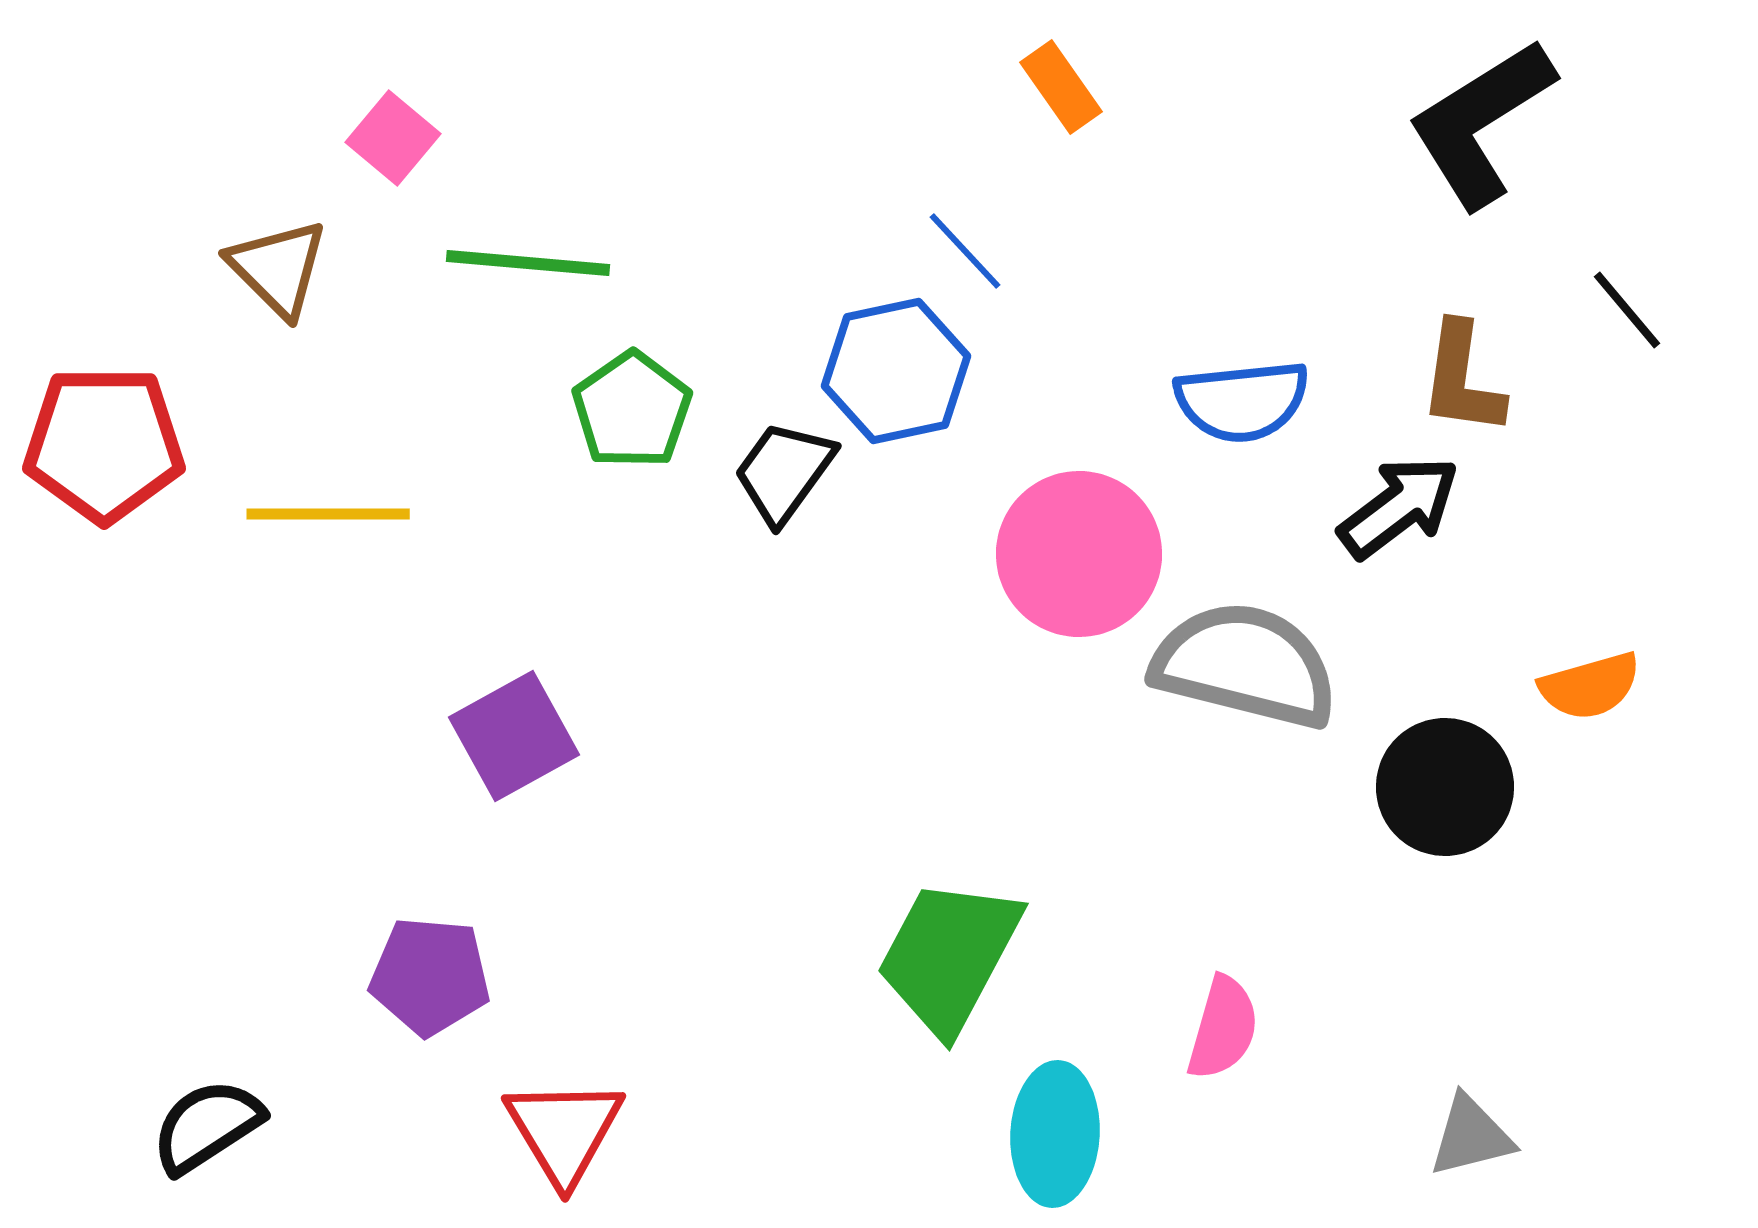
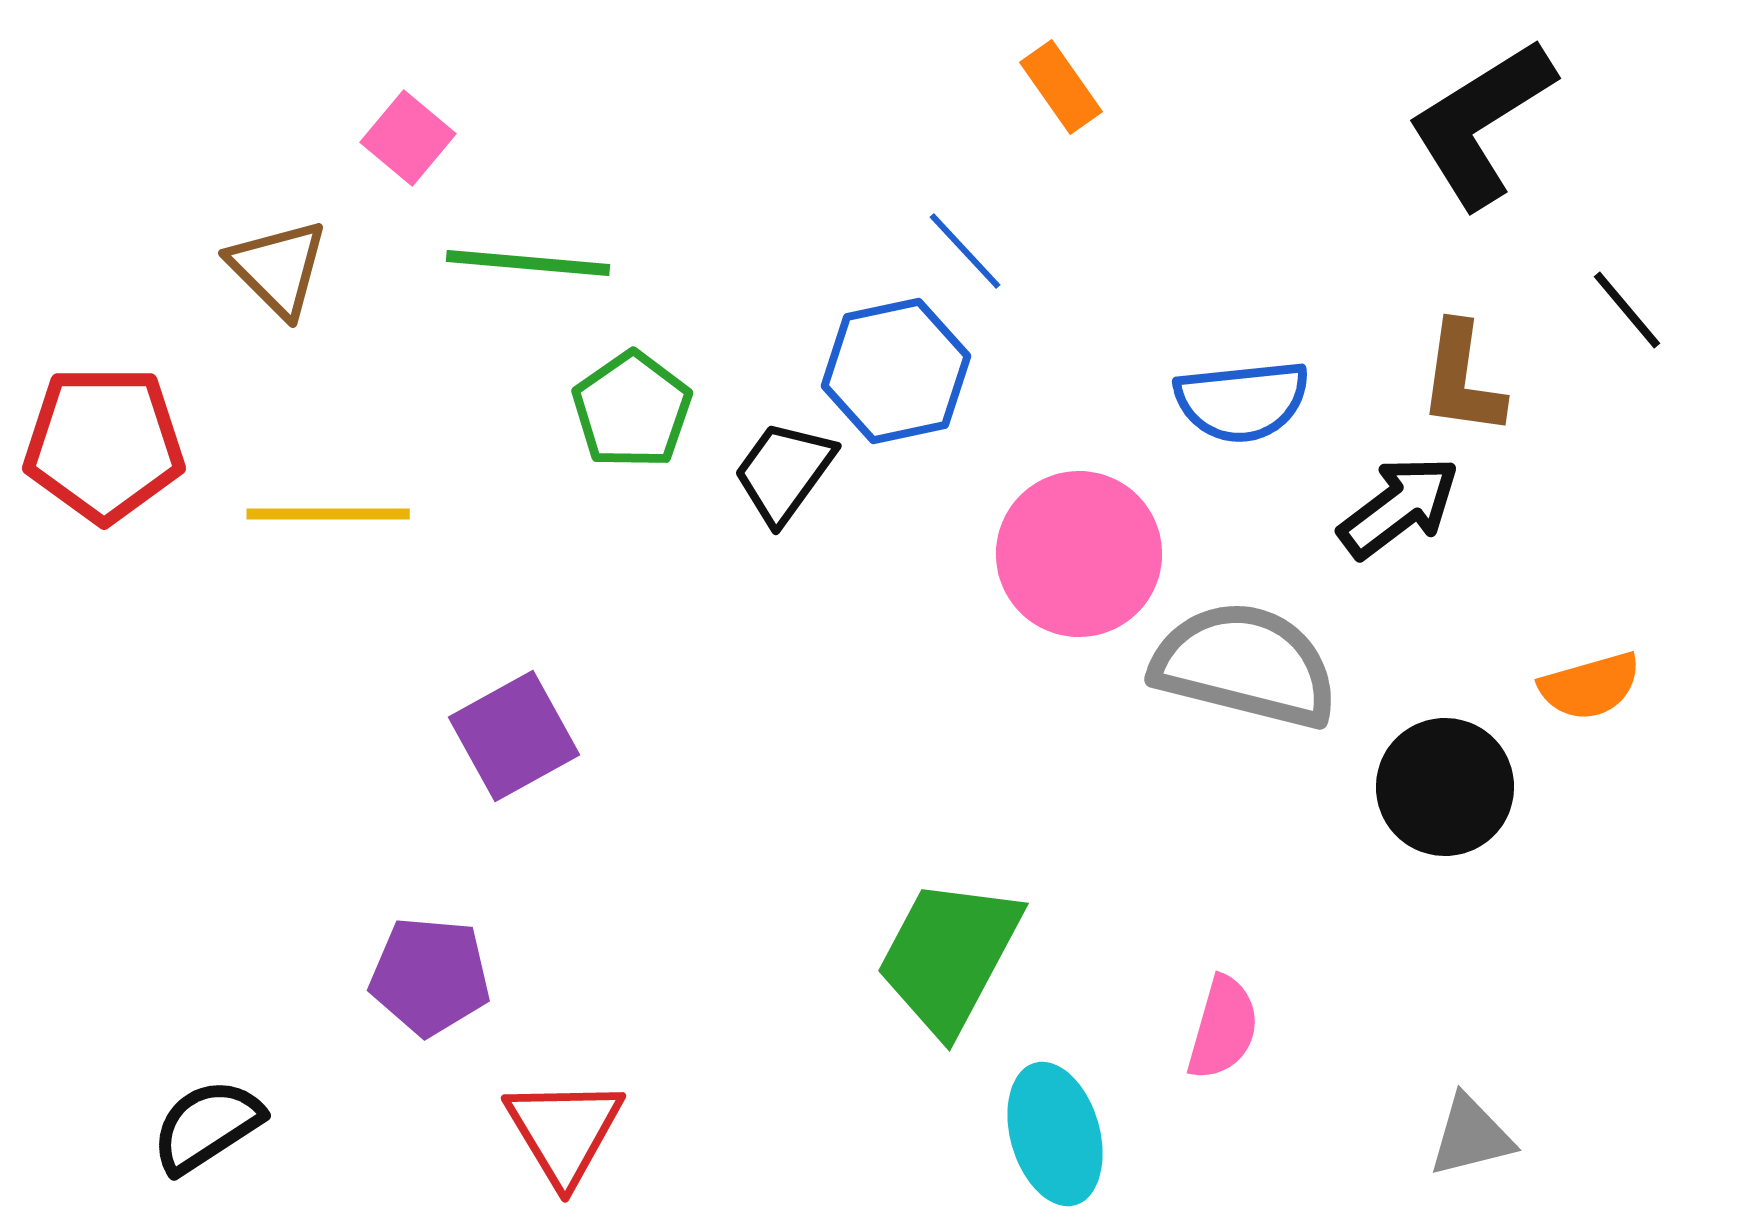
pink square: moved 15 px right
cyan ellipse: rotated 19 degrees counterclockwise
